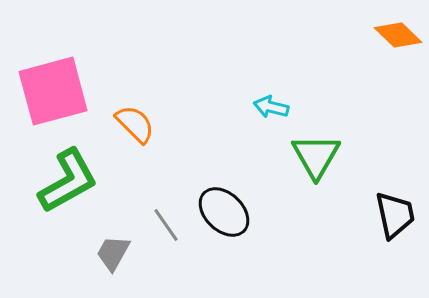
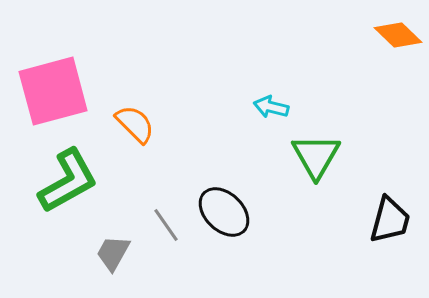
black trapezoid: moved 5 px left, 5 px down; rotated 27 degrees clockwise
